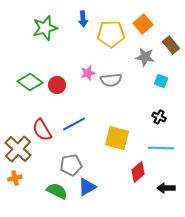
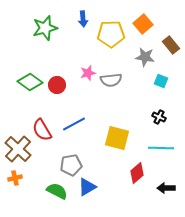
red diamond: moved 1 px left, 1 px down
